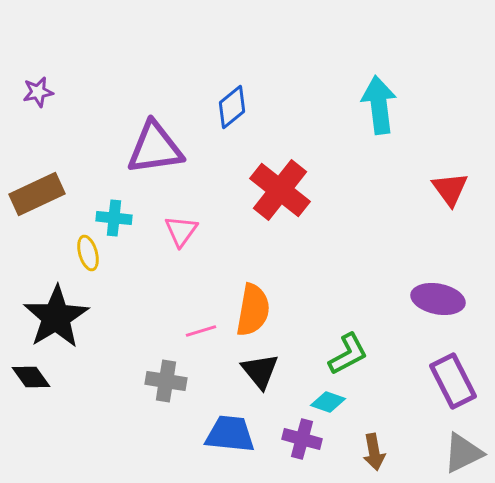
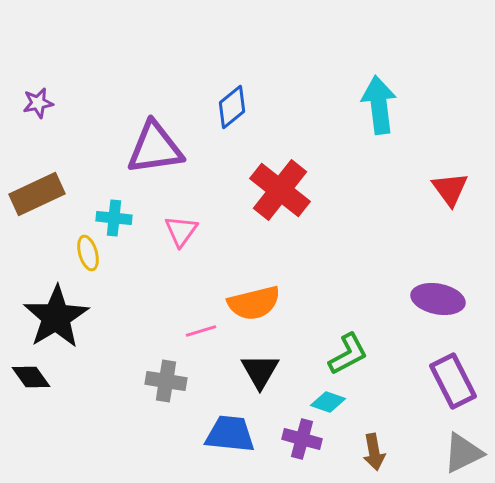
purple star: moved 11 px down
orange semicircle: moved 1 px right, 7 px up; rotated 66 degrees clockwise
black triangle: rotated 9 degrees clockwise
